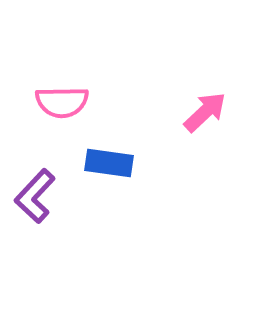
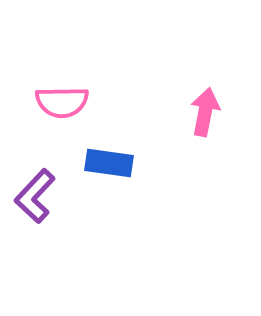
pink arrow: rotated 36 degrees counterclockwise
